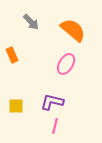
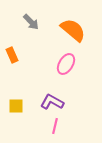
purple L-shape: rotated 15 degrees clockwise
